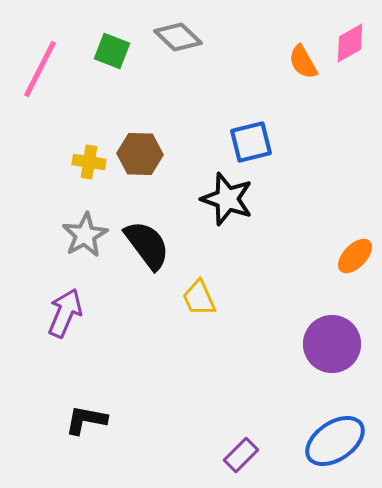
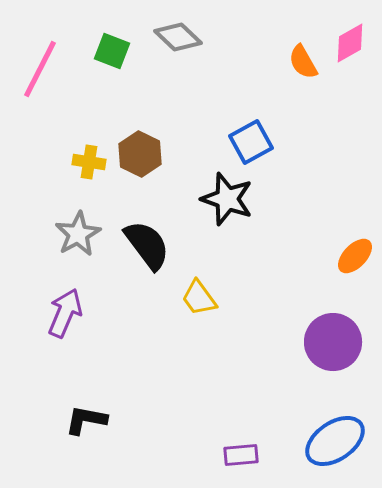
blue square: rotated 15 degrees counterclockwise
brown hexagon: rotated 24 degrees clockwise
gray star: moved 7 px left, 1 px up
yellow trapezoid: rotated 12 degrees counterclockwise
purple circle: moved 1 px right, 2 px up
purple rectangle: rotated 40 degrees clockwise
